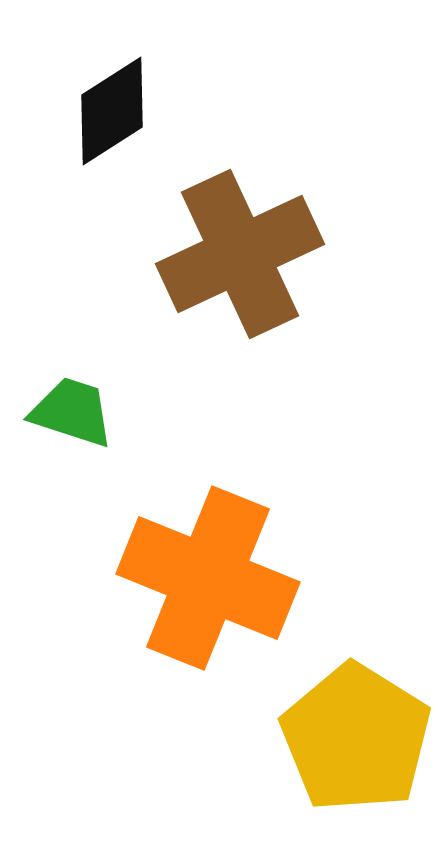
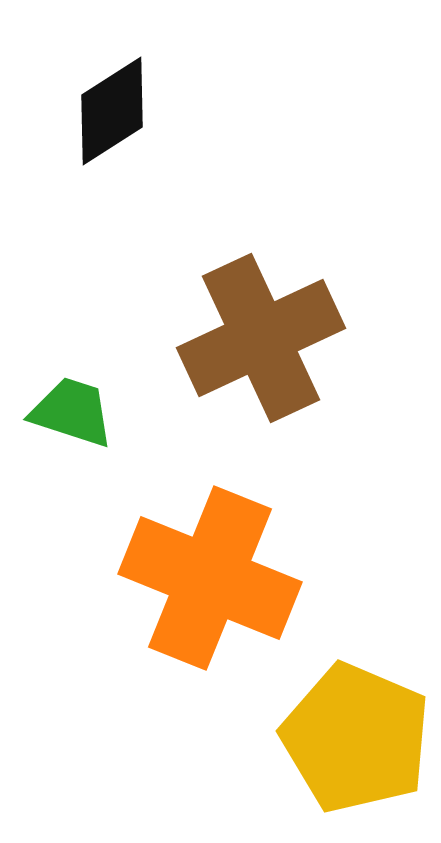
brown cross: moved 21 px right, 84 px down
orange cross: moved 2 px right
yellow pentagon: rotated 9 degrees counterclockwise
